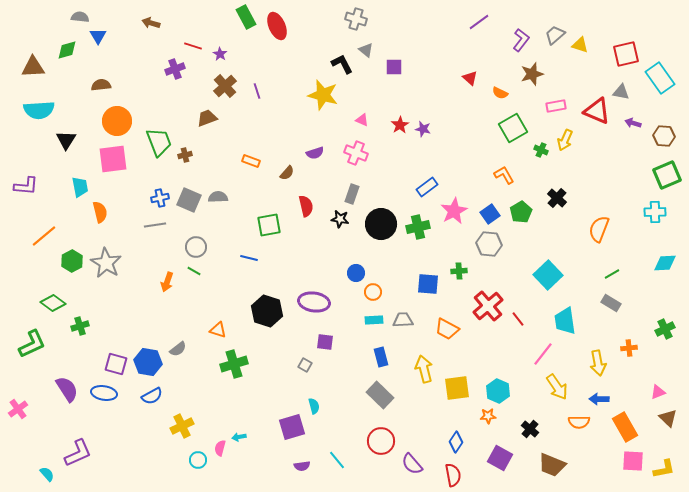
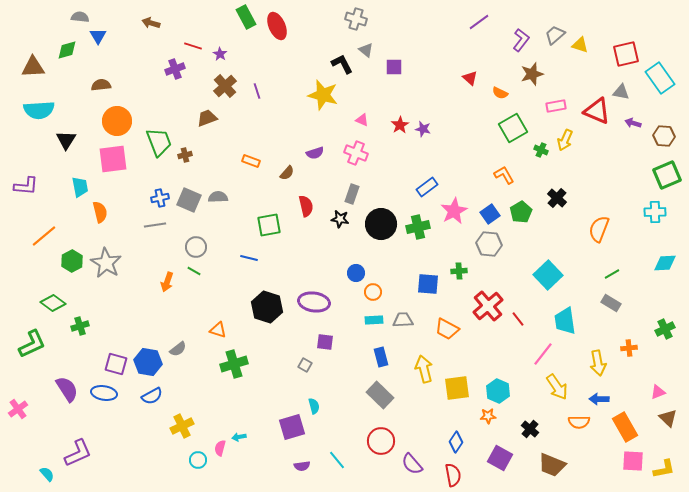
black hexagon at (267, 311): moved 4 px up
